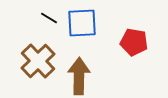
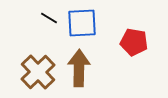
brown cross: moved 11 px down
brown arrow: moved 8 px up
